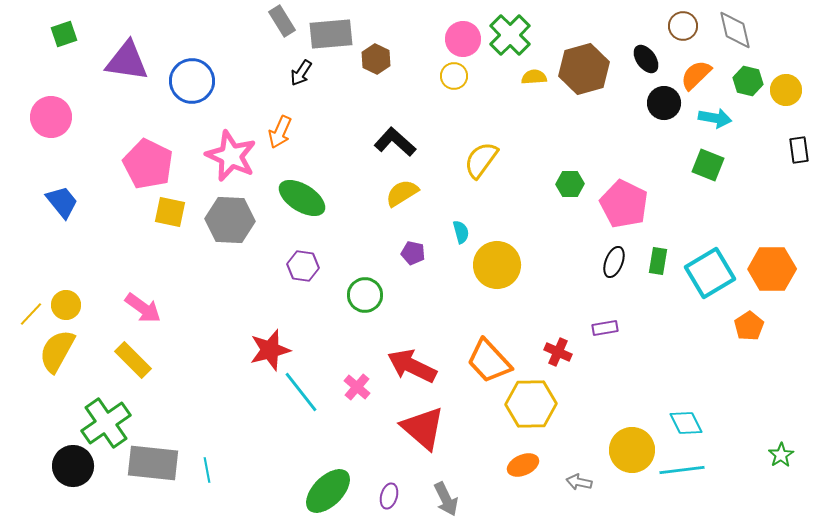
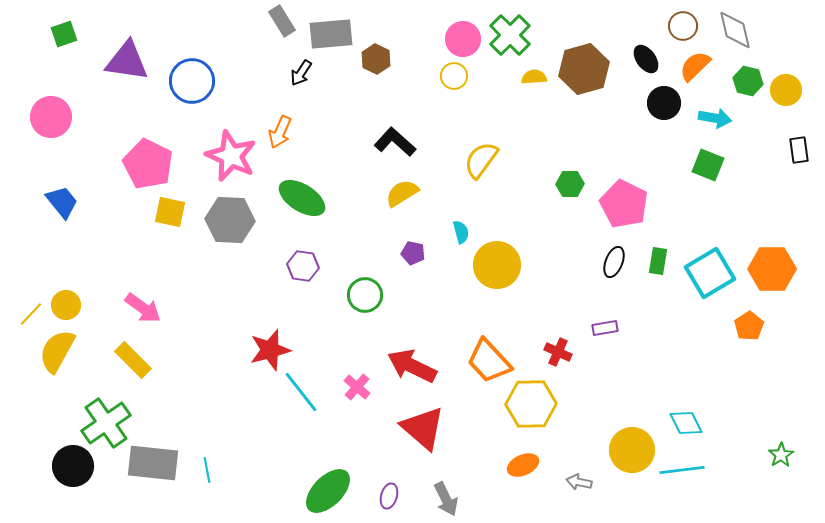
orange semicircle at (696, 75): moved 1 px left, 9 px up
